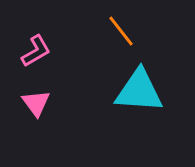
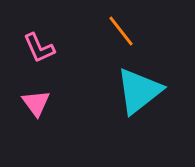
pink L-shape: moved 3 px right, 3 px up; rotated 96 degrees clockwise
cyan triangle: rotated 42 degrees counterclockwise
